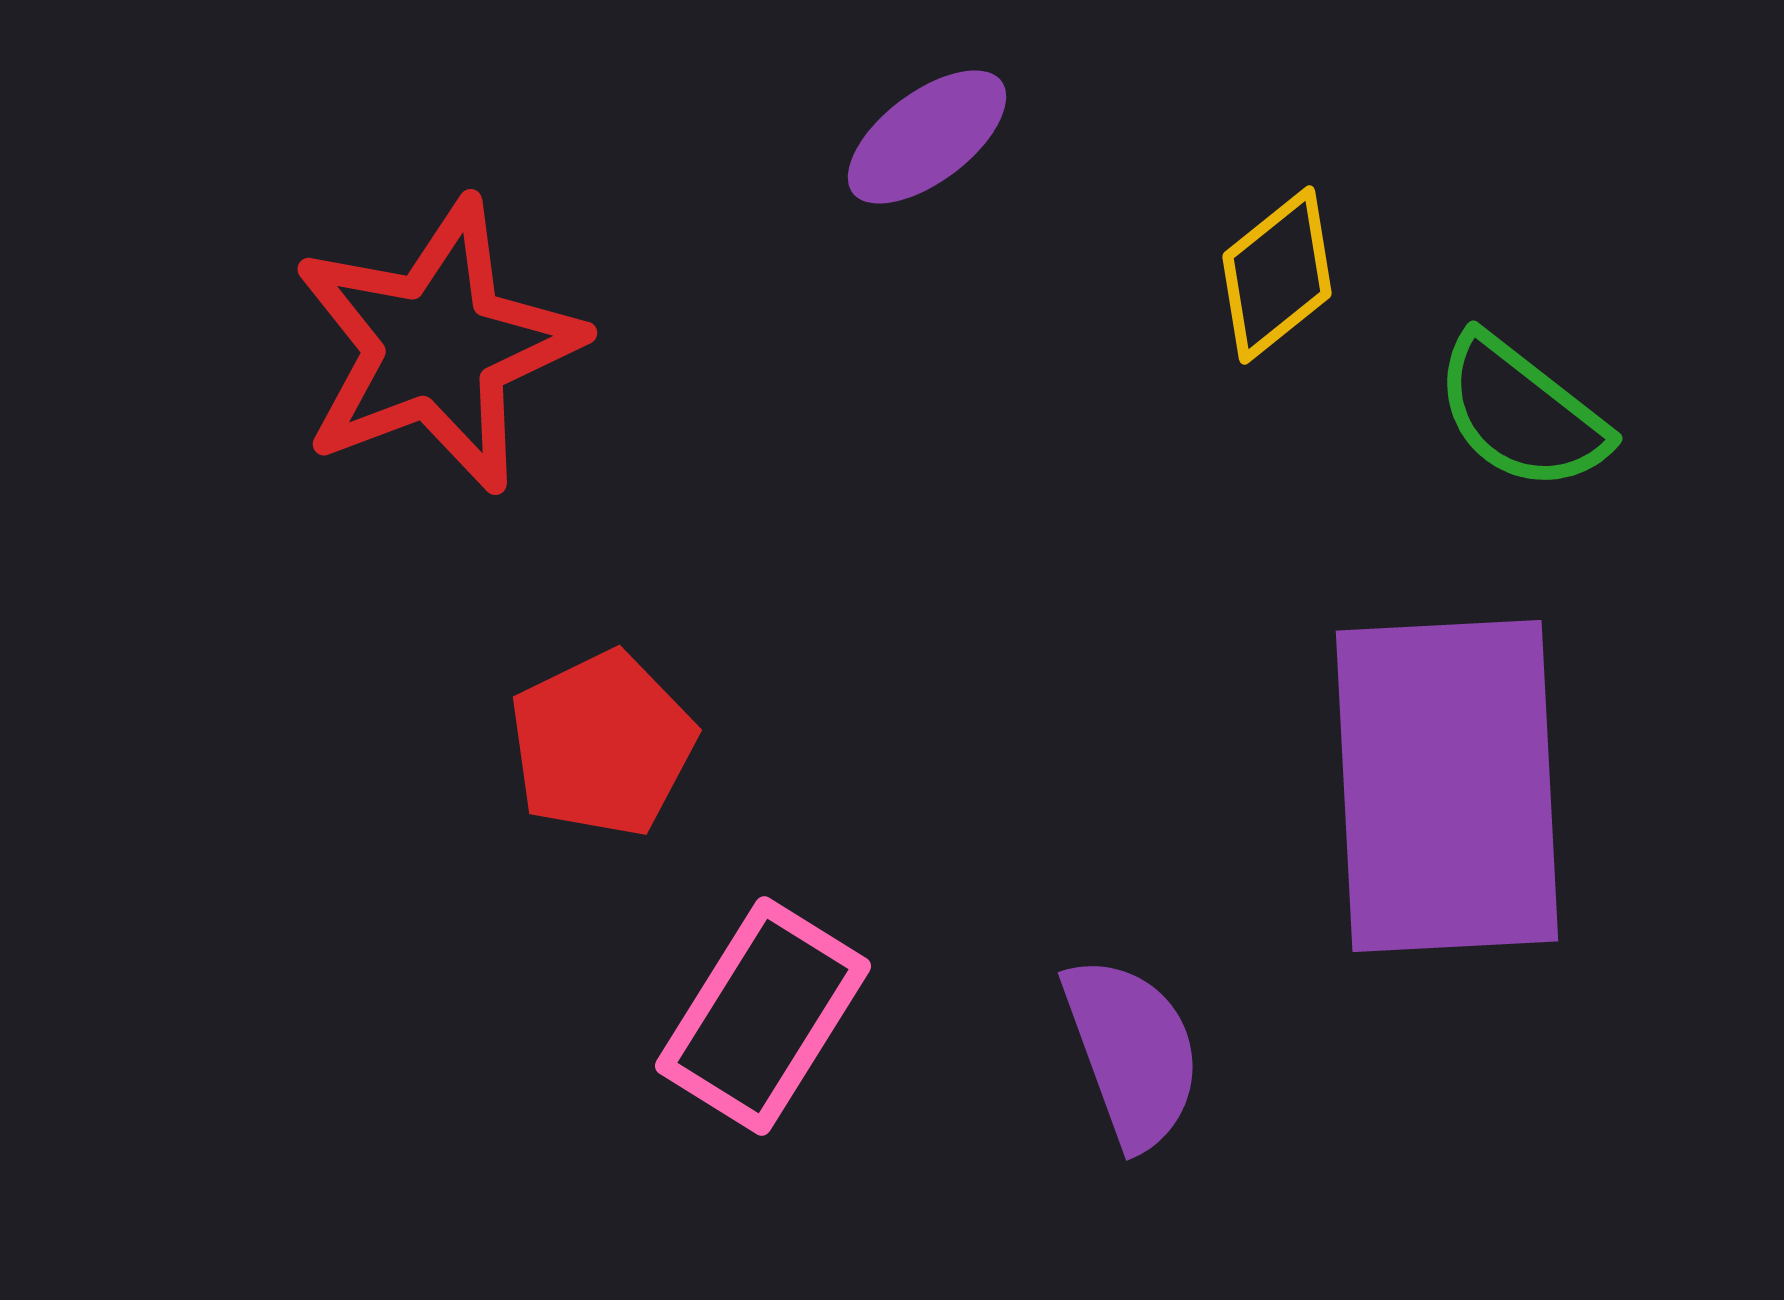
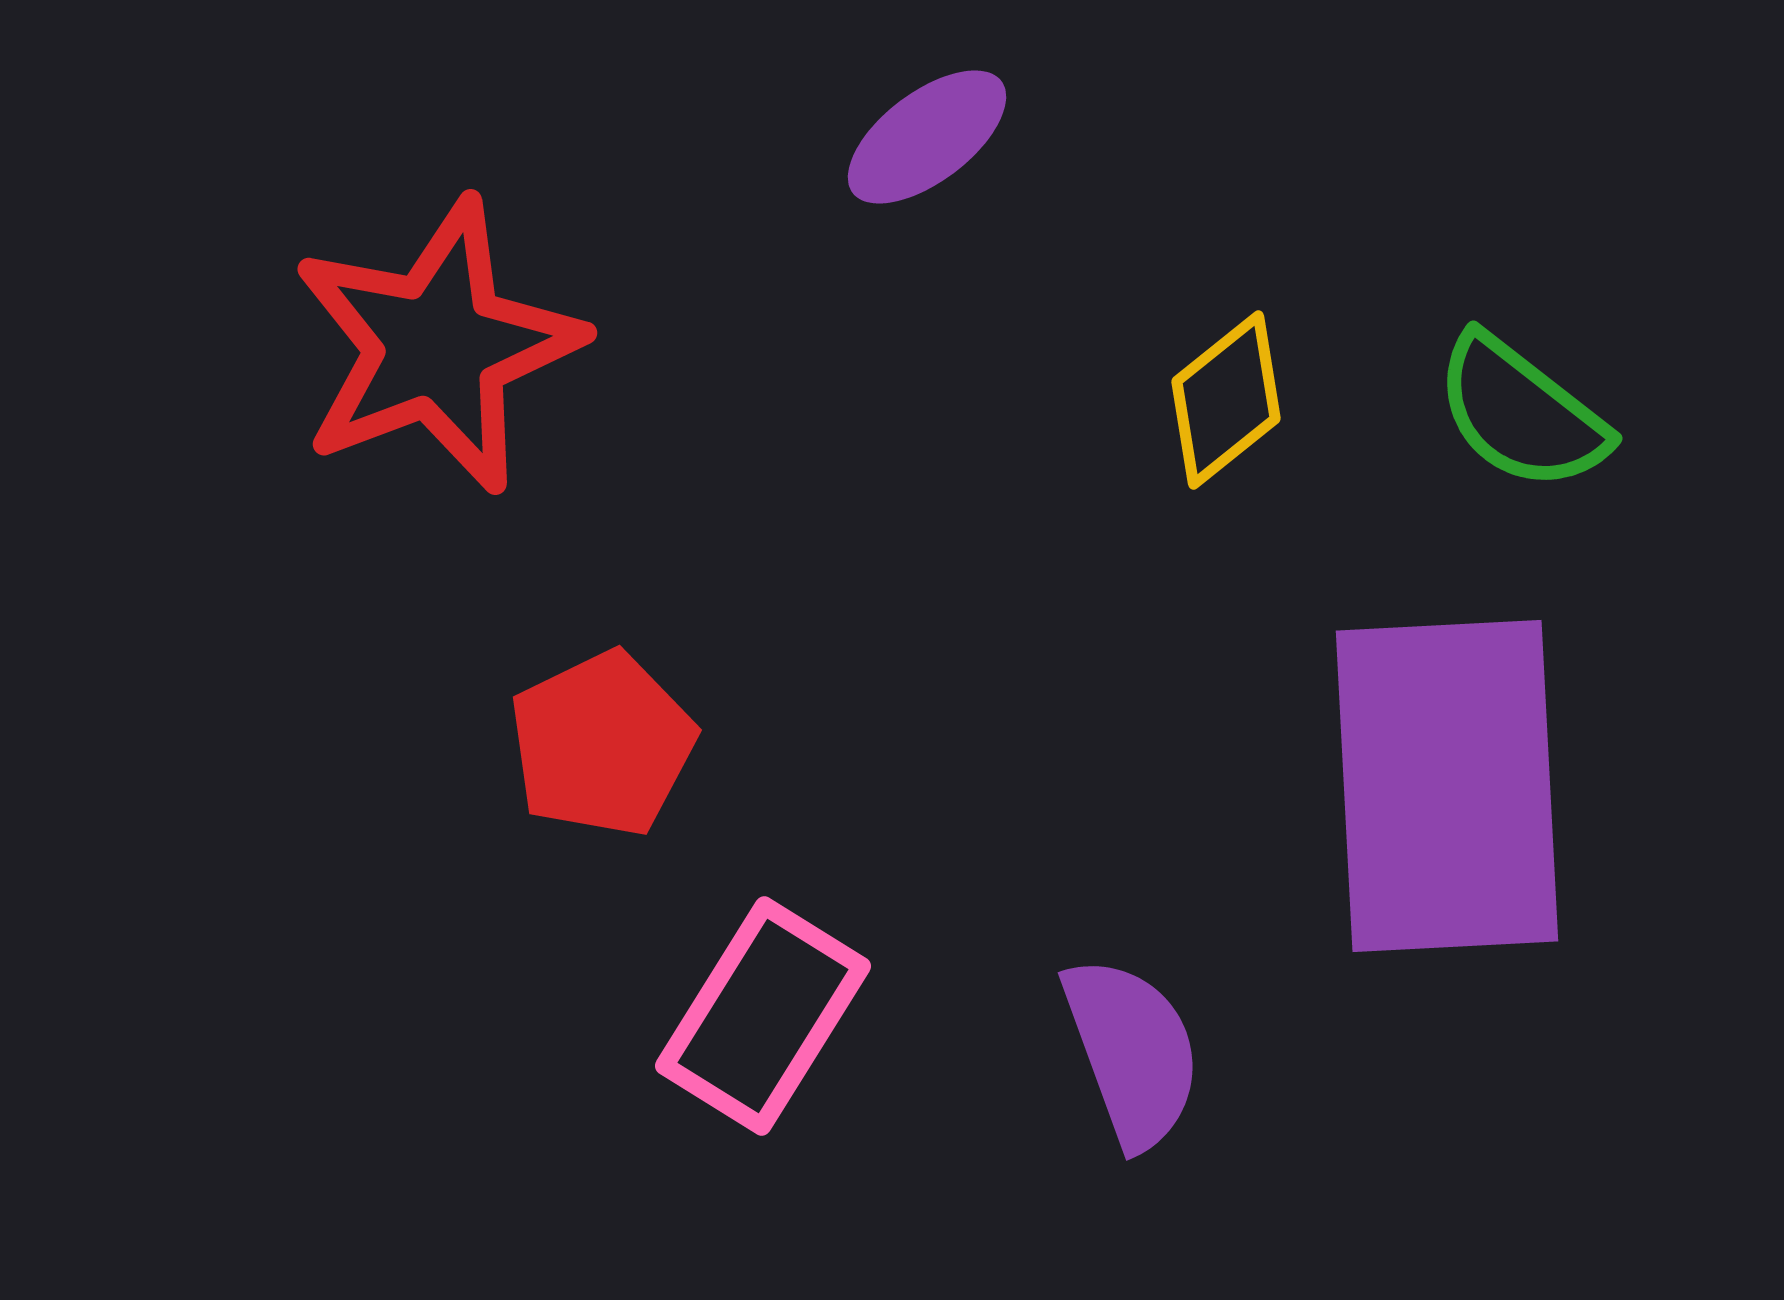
yellow diamond: moved 51 px left, 125 px down
